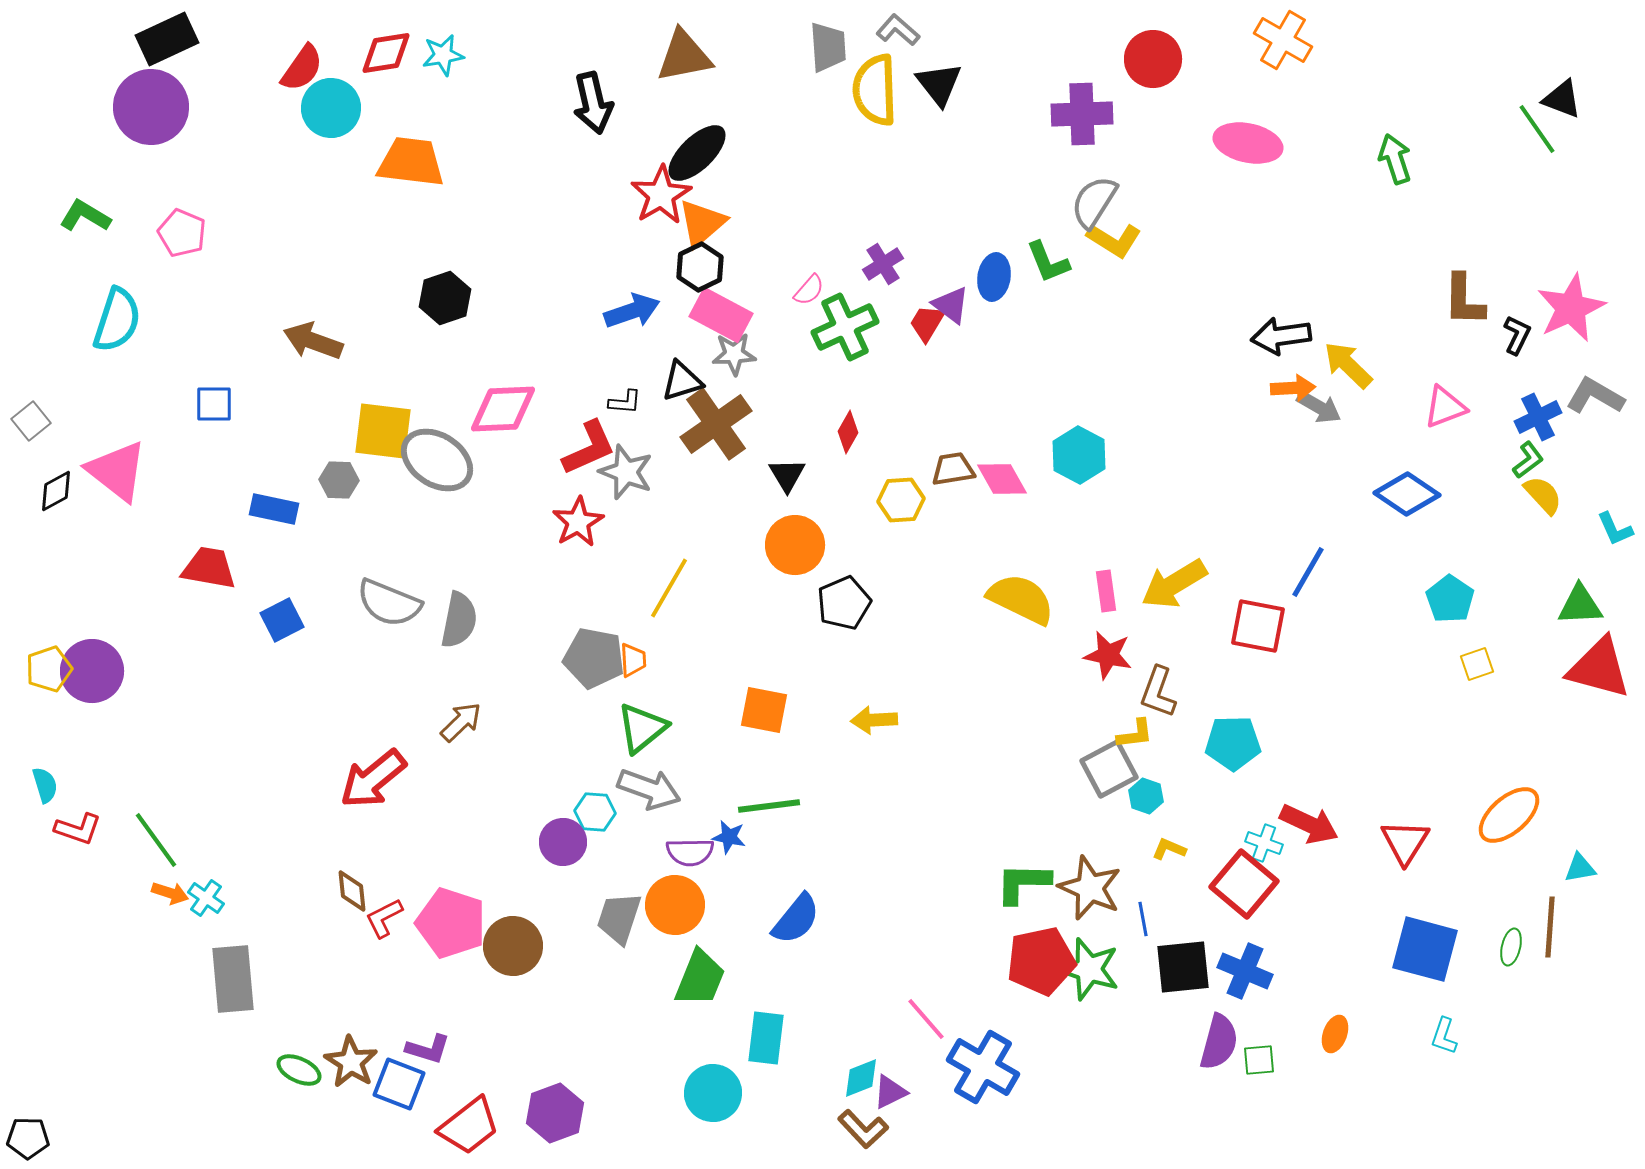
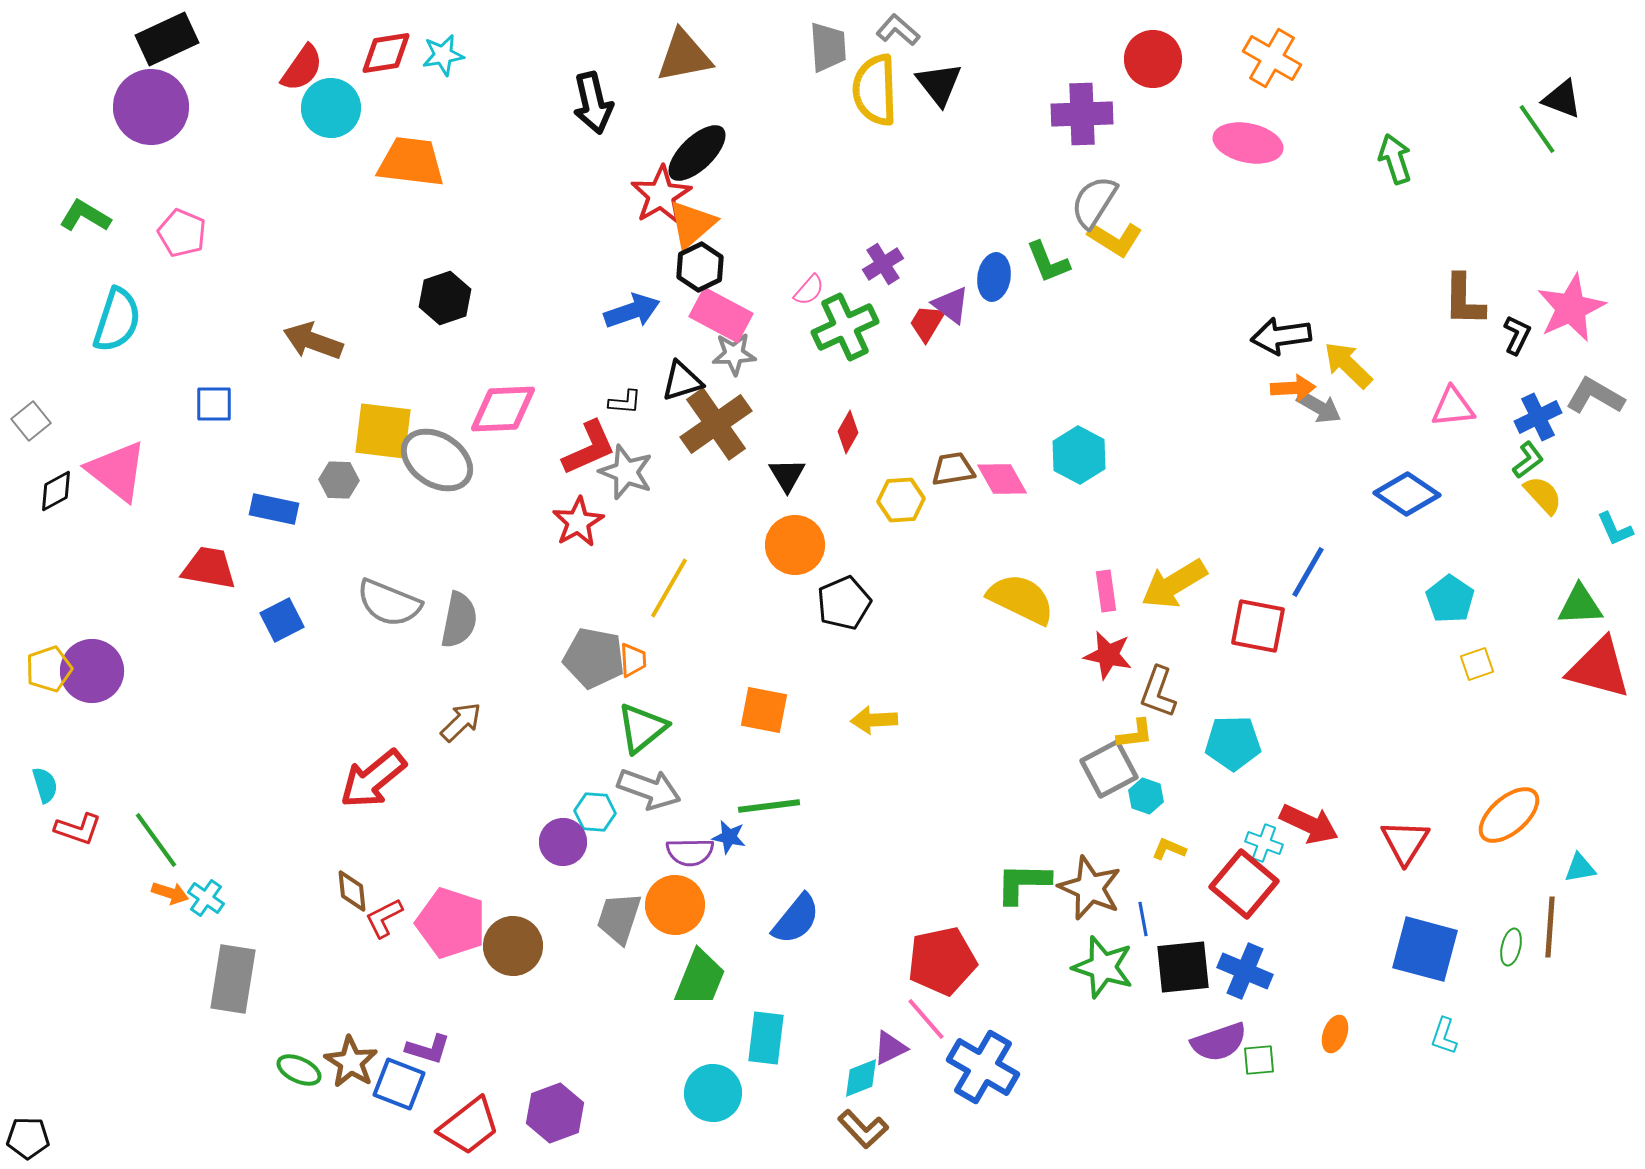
orange cross at (1283, 40): moved 11 px left, 18 px down
orange triangle at (702, 223): moved 10 px left, 1 px down
yellow L-shape at (1114, 240): moved 1 px right, 1 px up
pink triangle at (1445, 407): moved 8 px right; rotated 15 degrees clockwise
red pentagon at (1041, 961): moved 99 px left
green star at (1089, 969): moved 14 px right, 2 px up
gray rectangle at (233, 979): rotated 14 degrees clockwise
purple semicircle at (1219, 1042): rotated 56 degrees clockwise
purple triangle at (890, 1092): moved 44 px up
